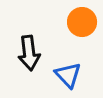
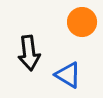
blue triangle: rotated 16 degrees counterclockwise
